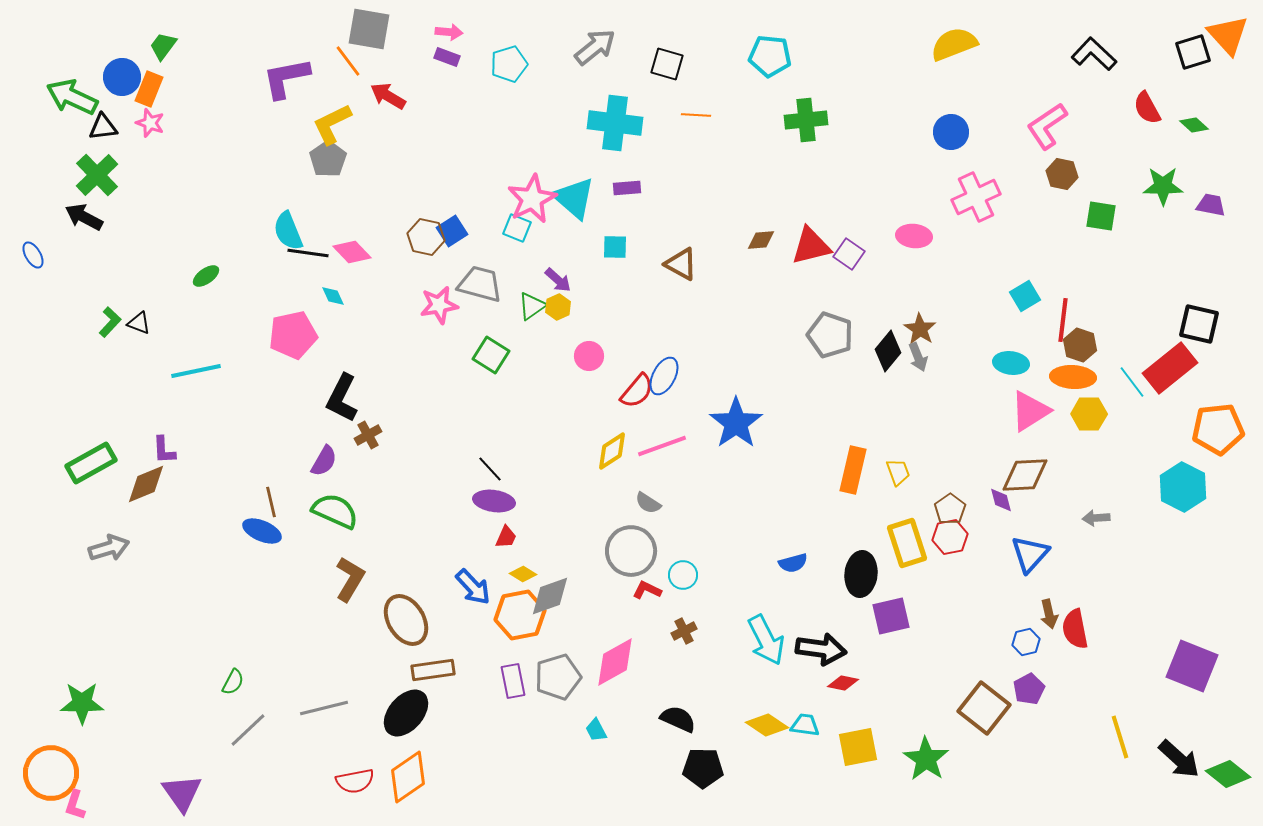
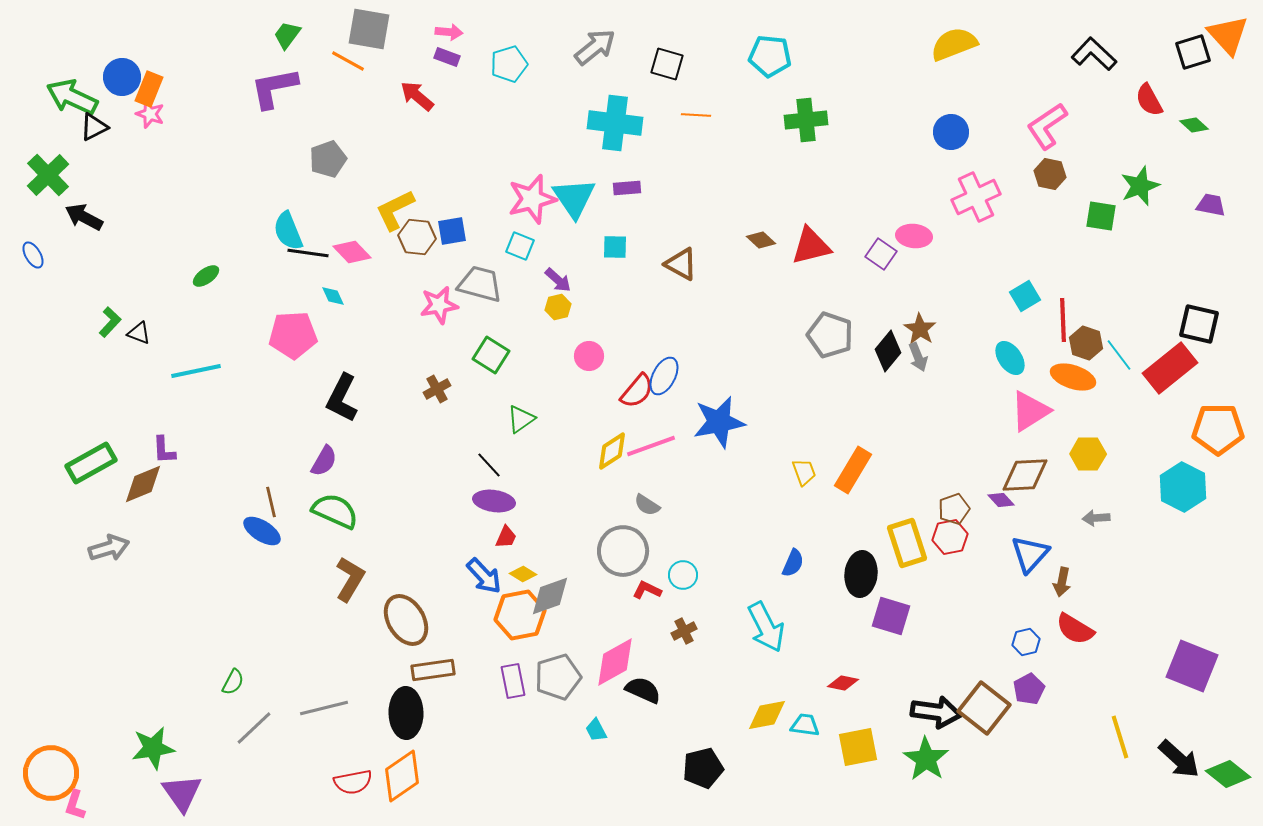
green trapezoid at (163, 46): moved 124 px right, 11 px up
orange line at (348, 61): rotated 24 degrees counterclockwise
purple L-shape at (286, 78): moved 12 px left, 10 px down
red arrow at (388, 96): moved 29 px right; rotated 9 degrees clockwise
red semicircle at (1147, 108): moved 2 px right, 8 px up
pink star at (150, 123): moved 9 px up
yellow L-shape at (332, 124): moved 63 px right, 86 px down
black triangle at (103, 127): moved 9 px left; rotated 20 degrees counterclockwise
gray pentagon at (328, 159): rotated 15 degrees clockwise
brown hexagon at (1062, 174): moved 12 px left
green cross at (97, 175): moved 49 px left
green star at (1163, 186): moved 23 px left; rotated 21 degrees counterclockwise
cyan triangle at (574, 198): rotated 15 degrees clockwise
pink star at (532, 199): rotated 12 degrees clockwise
cyan square at (517, 228): moved 3 px right, 18 px down
blue square at (452, 231): rotated 24 degrees clockwise
brown hexagon at (426, 237): moved 9 px left; rotated 6 degrees counterclockwise
brown diamond at (761, 240): rotated 48 degrees clockwise
purple square at (849, 254): moved 32 px right
green triangle at (532, 306): moved 11 px left, 113 px down
yellow hexagon at (558, 307): rotated 10 degrees clockwise
red line at (1063, 320): rotated 9 degrees counterclockwise
black triangle at (139, 323): moved 10 px down
pink pentagon at (293, 335): rotated 9 degrees clockwise
brown hexagon at (1080, 345): moved 6 px right, 2 px up
cyan ellipse at (1011, 363): moved 1 px left, 5 px up; rotated 48 degrees clockwise
orange ellipse at (1073, 377): rotated 15 degrees clockwise
cyan line at (1132, 382): moved 13 px left, 27 px up
yellow hexagon at (1089, 414): moved 1 px left, 40 px down
blue star at (736, 423): moved 17 px left, 1 px up; rotated 24 degrees clockwise
orange pentagon at (1218, 429): rotated 6 degrees clockwise
brown cross at (368, 435): moved 69 px right, 46 px up
pink line at (662, 446): moved 11 px left
black line at (490, 469): moved 1 px left, 4 px up
orange rectangle at (853, 470): rotated 18 degrees clockwise
yellow trapezoid at (898, 472): moved 94 px left
brown diamond at (146, 484): moved 3 px left
purple diamond at (1001, 500): rotated 28 degrees counterclockwise
gray semicircle at (648, 503): moved 1 px left, 2 px down
brown pentagon at (950, 509): moved 4 px right; rotated 16 degrees clockwise
blue ellipse at (262, 531): rotated 9 degrees clockwise
gray circle at (631, 551): moved 8 px left
blue semicircle at (793, 563): rotated 52 degrees counterclockwise
blue arrow at (473, 587): moved 11 px right, 11 px up
brown arrow at (1049, 614): moved 13 px right, 32 px up; rotated 24 degrees clockwise
purple square at (891, 616): rotated 30 degrees clockwise
red semicircle at (1075, 629): rotated 48 degrees counterclockwise
cyan arrow at (766, 640): moved 13 px up
black arrow at (821, 649): moved 115 px right, 63 px down
green star at (82, 703): moved 71 px right, 45 px down; rotated 9 degrees counterclockwise
black ellipse at (406, 713): rotated 42 degrees counterclockwise
black semicircle at (678, 719): moved 35 px left, 29 px up
yellow diamond at (767, 725): moved 10 px up; rotated 45 degrees counterclockwise
gray line at (248, 730): moved 6 px right, 2 px up
black pentagon at (703, 768): rotated 15 degrees counterclockwise
orange diamond at (408, 777): moved 6 px left, 1 px up
red semicircle at (355, 781): moved 2 px left, 1 px down
